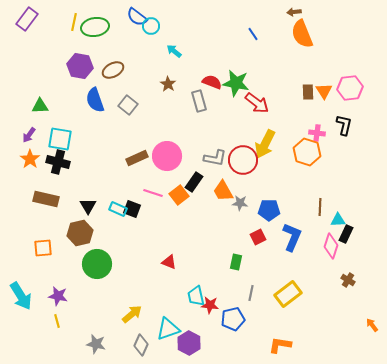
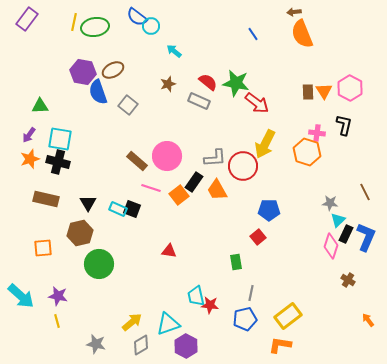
purple hexagon at (80, 66): moved 3 px right, 6 px down
red semicircle at (212, 82): moved 4 px left; rotated 18 degrees clockwise
brown star at (168, 84): rotated 21 degrees clockwise
pink hexagon at (350, 88): rotated 25 degrees counterclockwise
blue semicircle at (95, 100): moved 3 px right, 8 px up
gray rectangle at (199, 101): rotated 50 degrees counterclockwise
brown rectangle at (137, 158): moved 3 px down; rotated 65 degrees clockwise
gray L-shape at (215, 158): rotated 15 degrees counterclockwise
orange star at (30, 159): rotated 18 degrees clockwise
red circle at (243, 160): moved 6 px down
orange trapezoid at (223, 191): moved 6 px left, 1 px up
pink line at (153, 193): moved 2 px left, 5 px up
gray star at (240, 203): moved 90 px right
black triangle at (88, 206): moved 3 px up
brown line at (320, 207): moved 45 px right, 15 px up; rotated 30 degrees counterclockwise
cyan triangle at (338, 220): rotated 42 degrees counterclockwise
red square at (258, 237): rotated 14 degrees counterclockwise
blue L-shape at (292, 237): moved 74 px right
red triangle at (169, 262): moved 11 px up; rotated 14 degrees counterclockwise
green rectangle at (236, 262): rotated 21 degrees counterclockwise
green circle at (97, 264): moved 2 px right
yellow rectangle at (288, 294): moved 22 px down
cyan arrow at (21, 296): rotated 16 degrees counterclockwise
yellow arrow at (132, 314): moved 8 px down
blue pentagon at (233, 319): moved 12 px right
orange arrow at (372, 325): moved 4 px left, 5 px up
cyan triangle at (168, 329): moved 5 px up
purple hexagon at (189, 343): moved 3 px left, 3 px down
gray diamond at (141, 345): rotated 35 degrees clockwise
